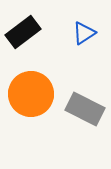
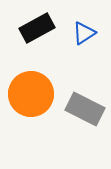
black rectangle: moved 14 px right, 4 px up; rotated 8 degrees clockwise
